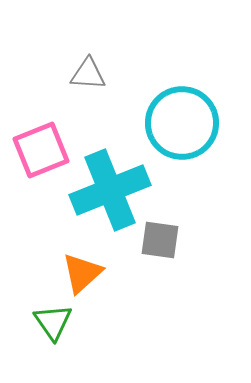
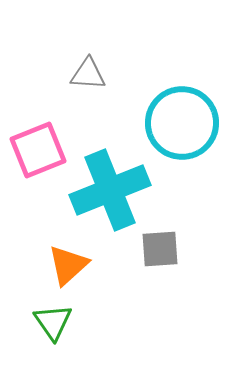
pink square: moved 3 px left
gray square: moved 9 px down; rotated 12 degrees counterclockwise
orange triangle: moved 14 px left, 8 px up
